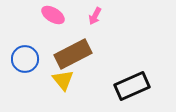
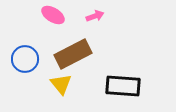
pink arrow: rotated 138 degrees counterclockwise
yellow triangle: moved 2 px left, 4 px down
black rectangle: moved 9 px left; rotated 28 degrees clockwise
